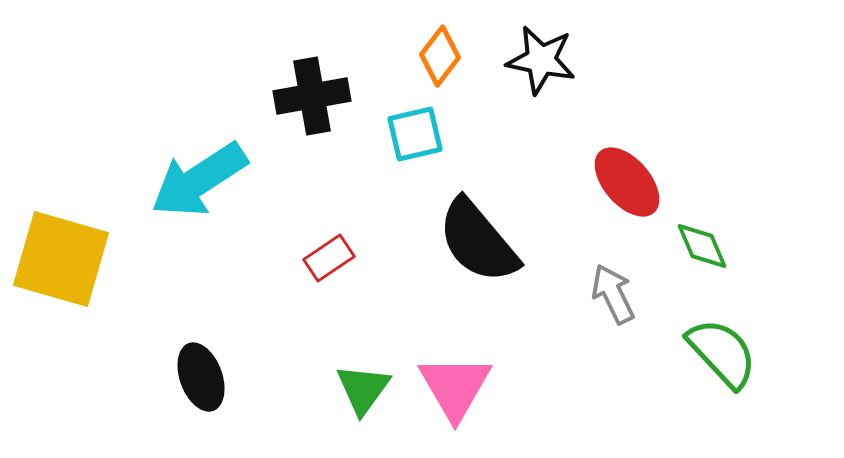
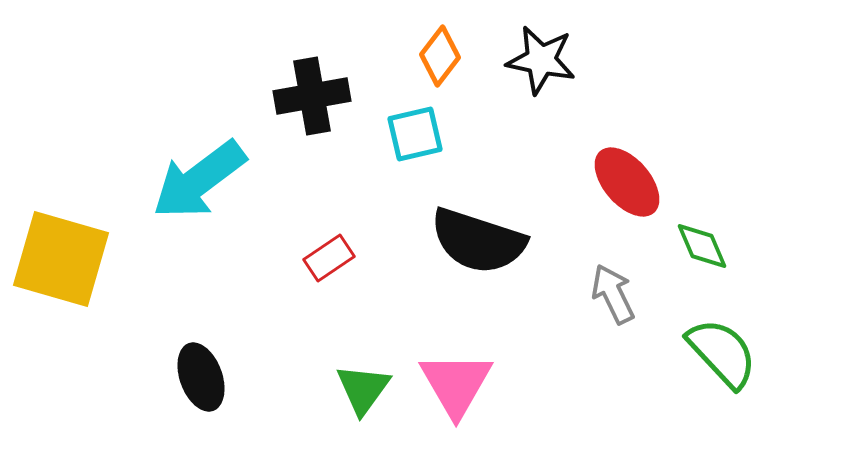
cyan arrow: rotated 4 degrees counterclockwise
black semicircle: rotated 32 degrees counterclockwise
pink triangle: moved 1 px right, 3 px up
